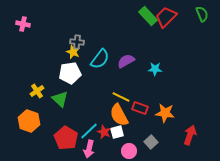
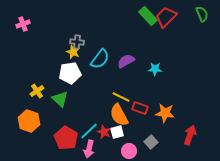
pink cross: rotated 32 degrees counterclockwise
